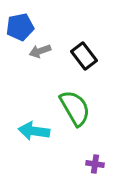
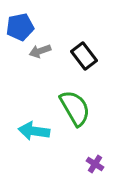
purple cross: rotated 24 degrees clockwise
